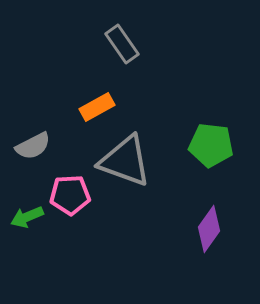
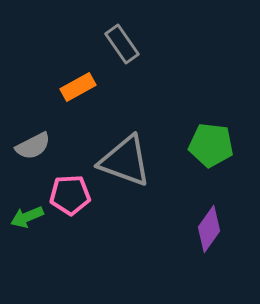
orange rectangle: moved 19 px left, 20 px up
